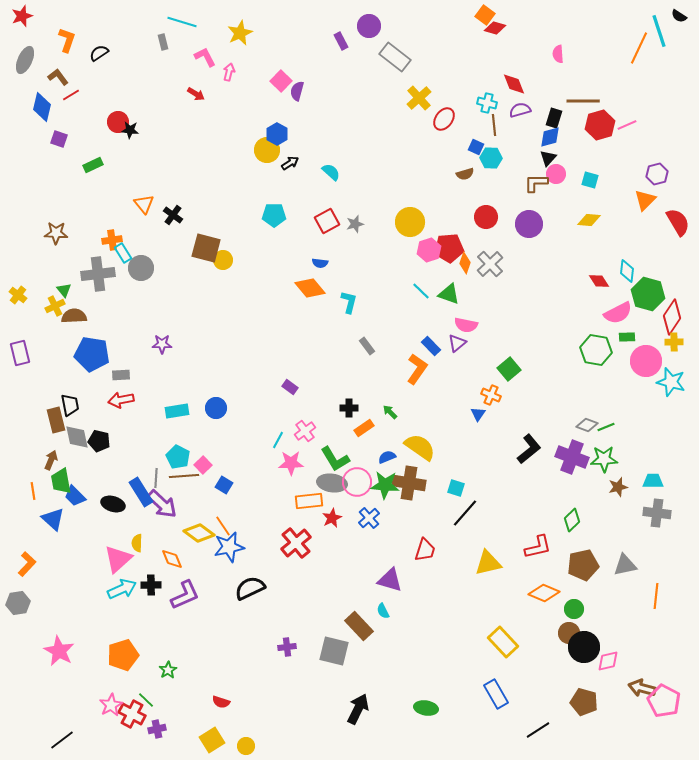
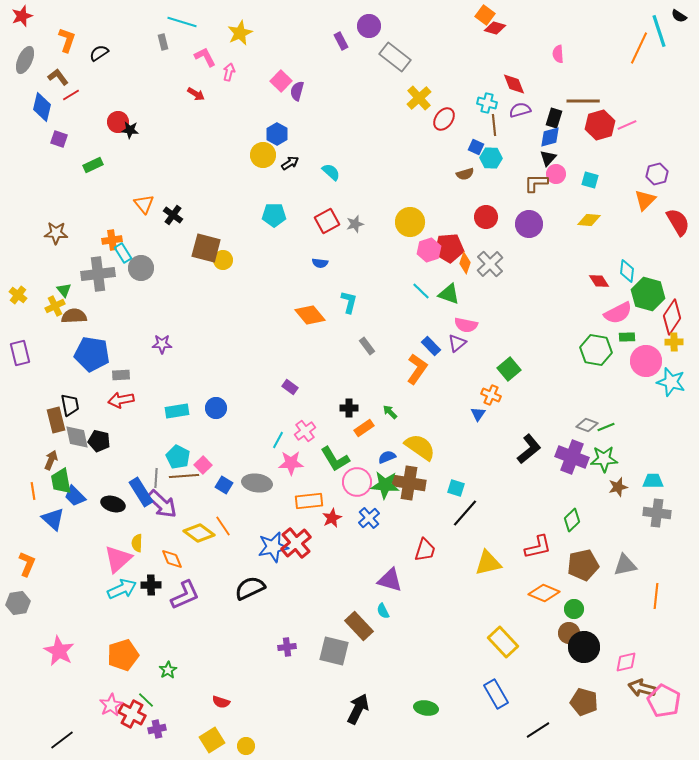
yellow circle at (267, 150): moved 4 px left, 5 px down
orange diamond at (310, 288): moved 27 px down
gray ellipse at (332, 483): moved 75 px left
blue star at (229, 547): moved 44 px right
orange L-shape at (27, 564): rotated 20 degrees counterclockwise
pink diamond at (608, 661): moved 18 px right, 1 px down
